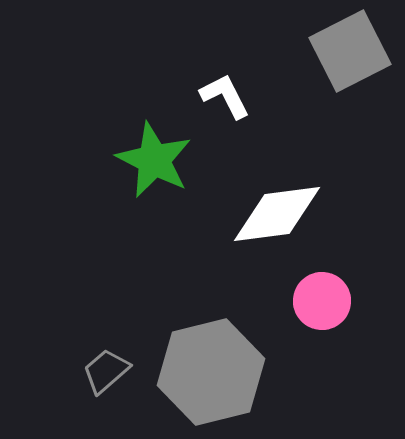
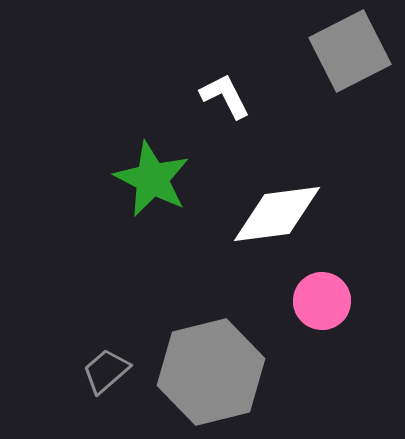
green star: moved 2 px left, 19 px down
